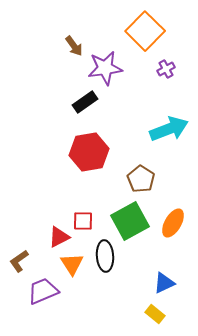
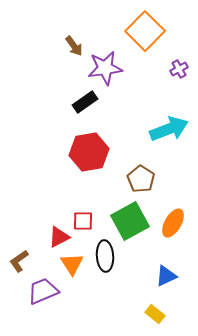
purple cross: moved 13 px right
blue triangle: moved 2 px right, 7 px up
